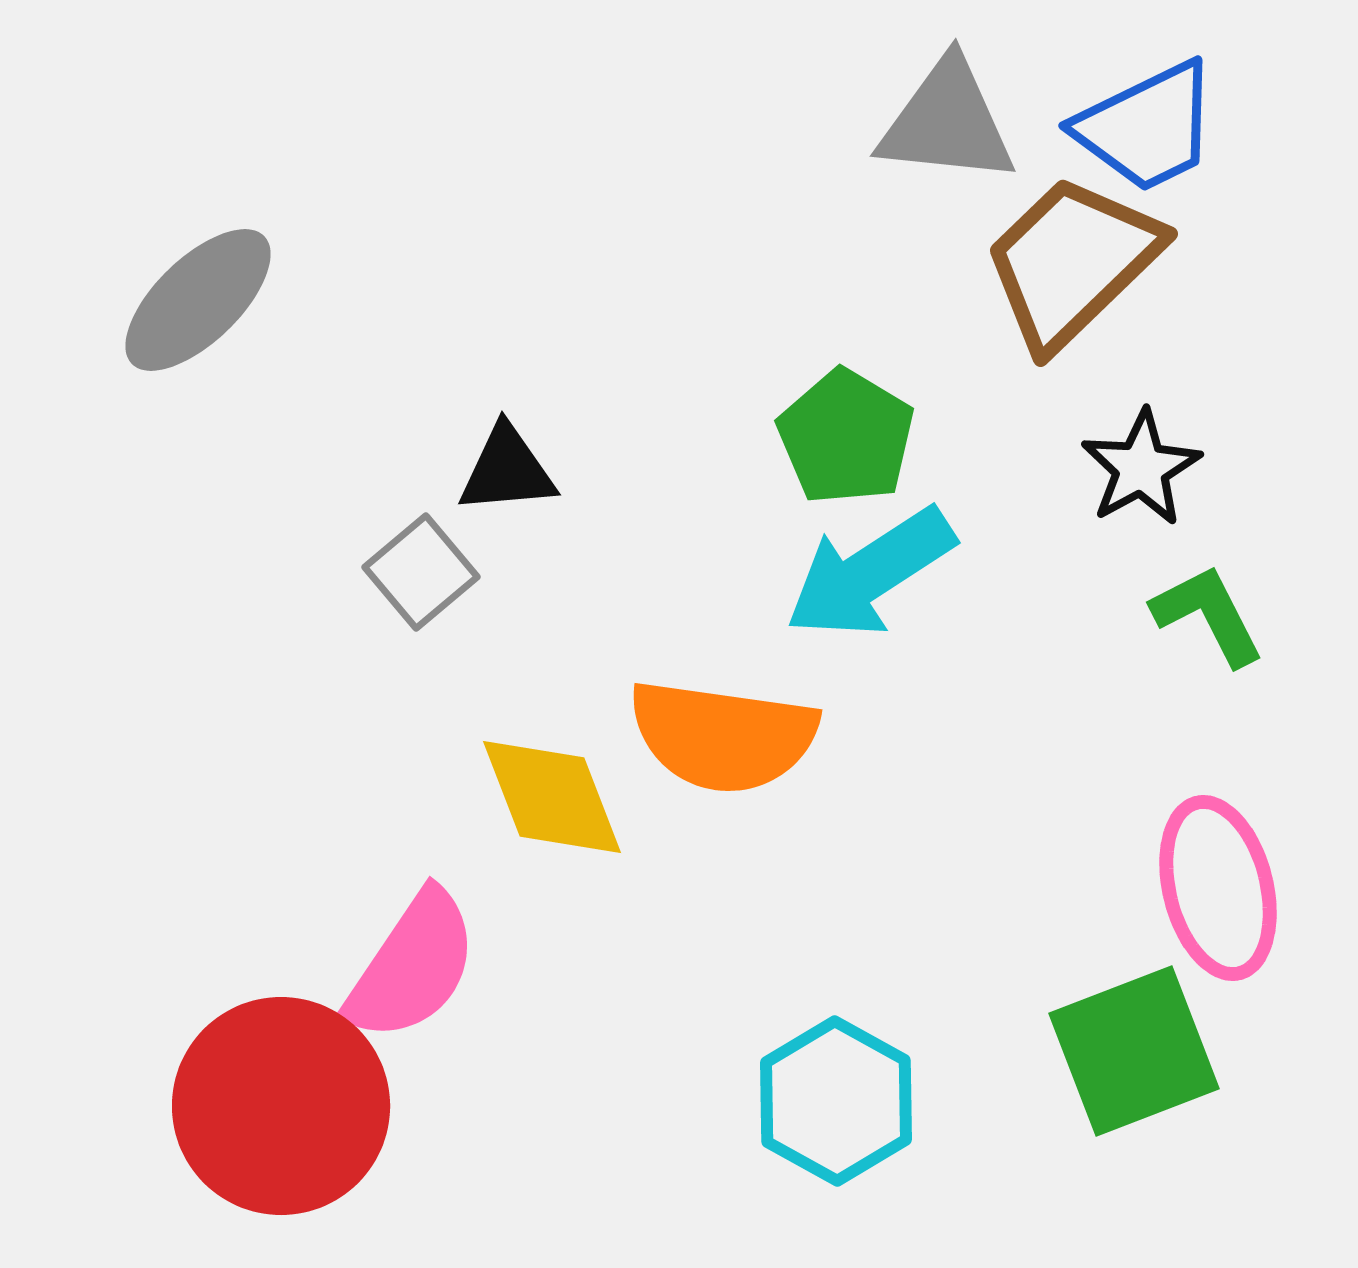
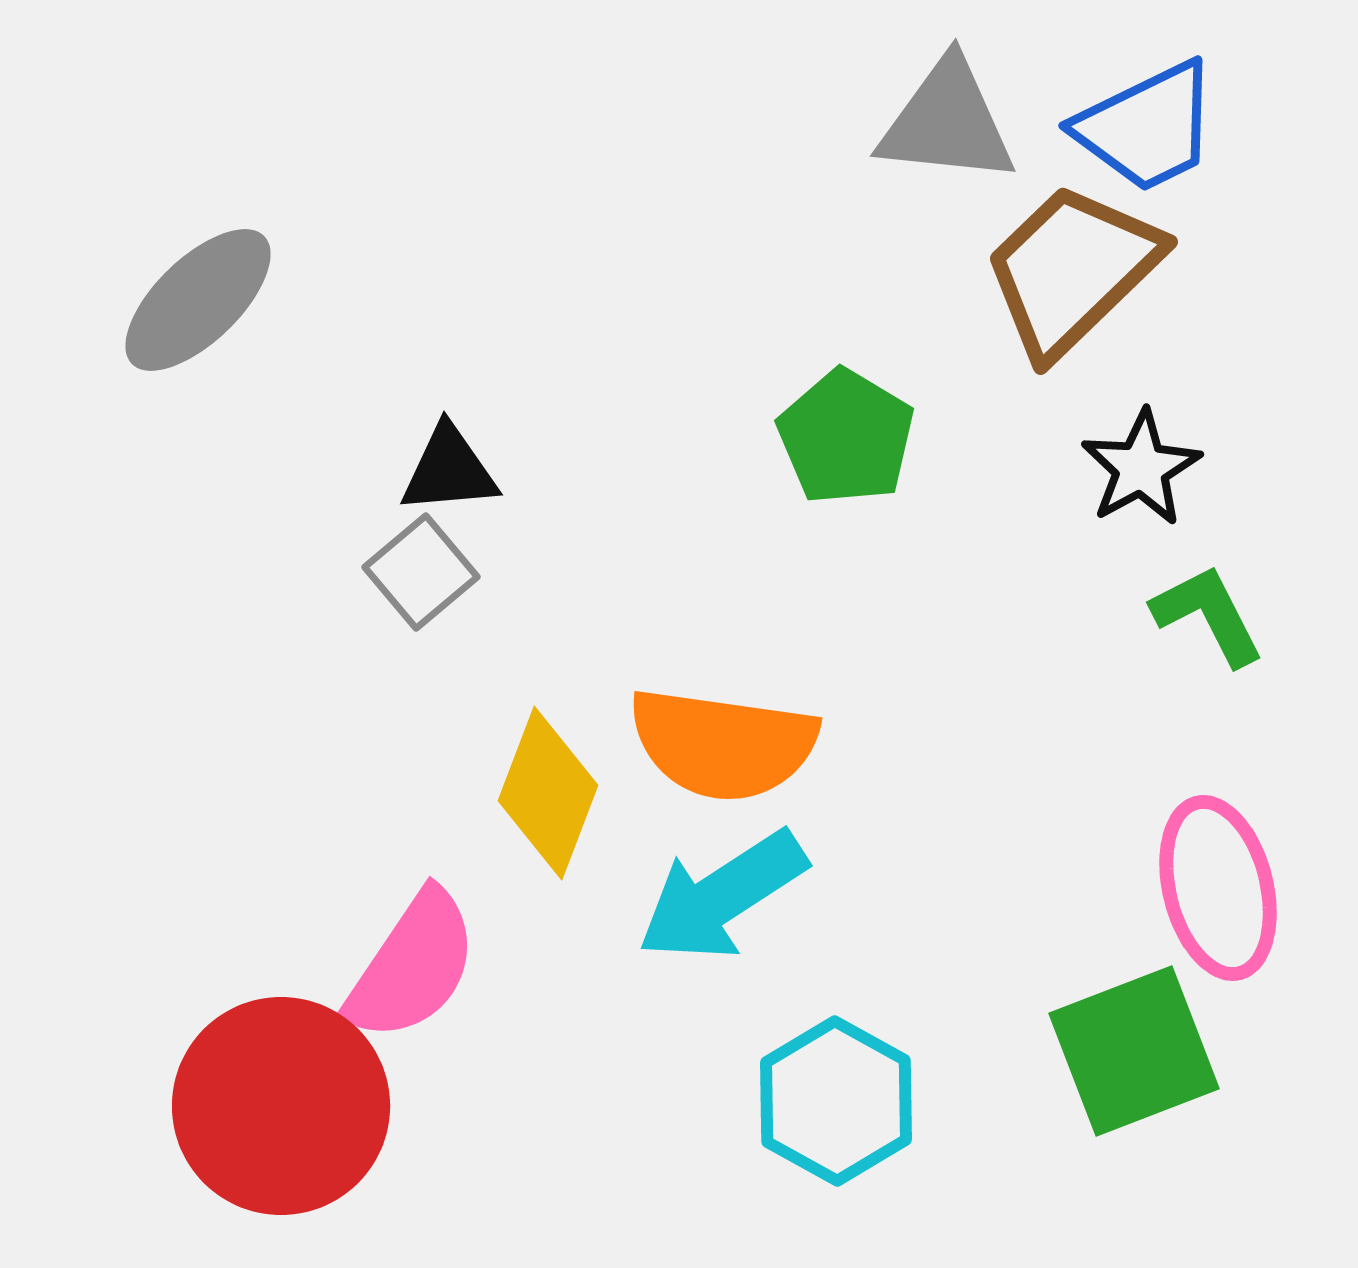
brown trapezoid: moved 8 px down
black triangle: moved 58 px left
cyan arrow: moved 148 px left, 323 px down
orange semicircle: moved 8 px down
yellow diamond: moved 4 px left, 4 px up; rotated 42 degrees clockwise
